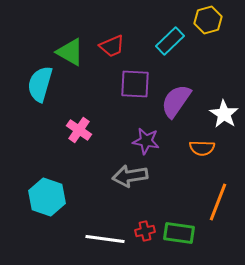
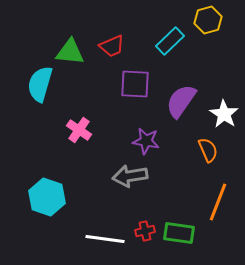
green triangle: rotated 24 degrees counterclockwise
purple semicircle: moved 5 px right
orange semicircle: moved 6 px right, 2 px down; rotated 115 degrees counterclockwise
